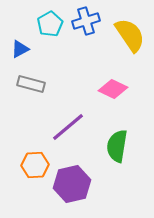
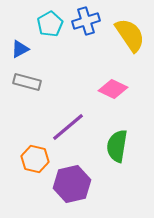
gray rectangle: moved 4 px left, 2 px up
orange hexagon: moved 6 px up; rotated 16 degrees clockwise
